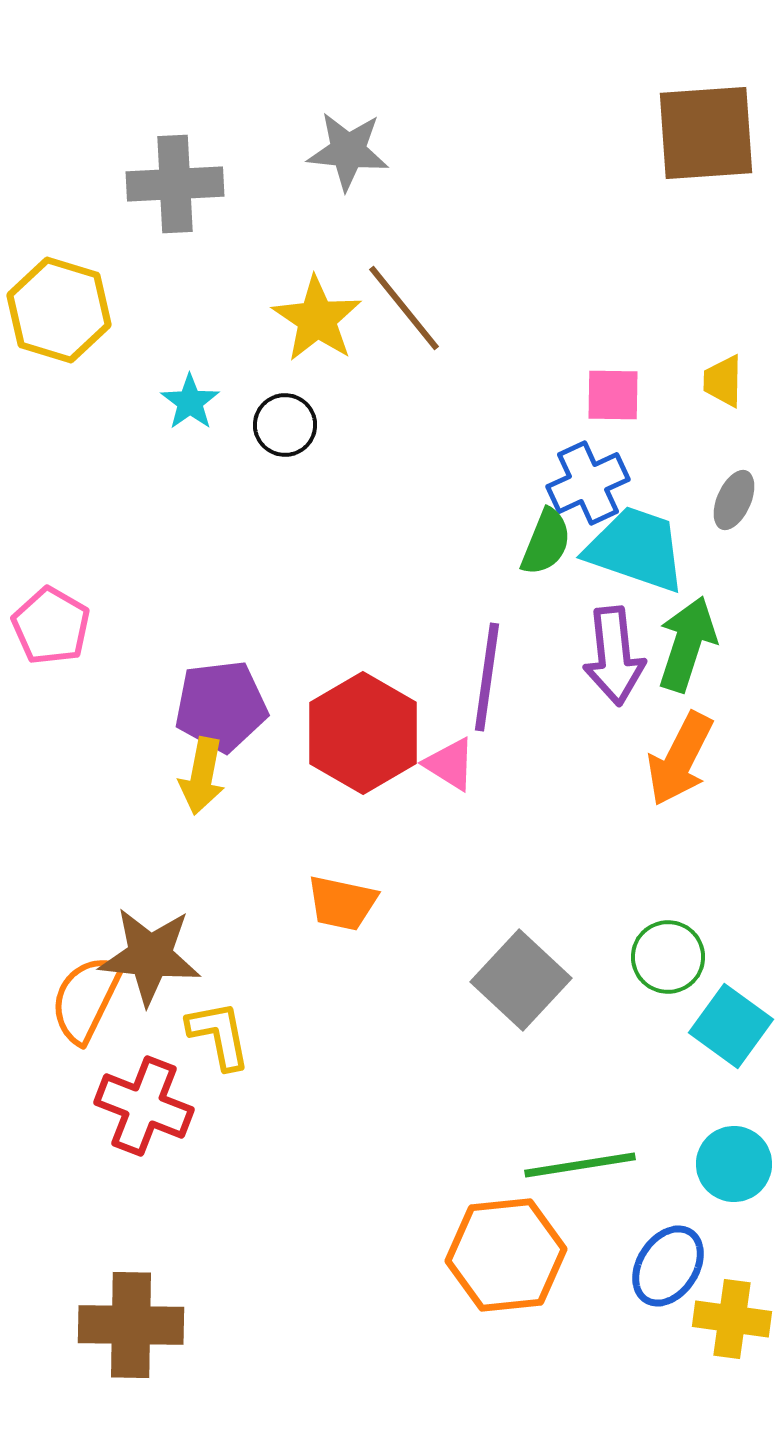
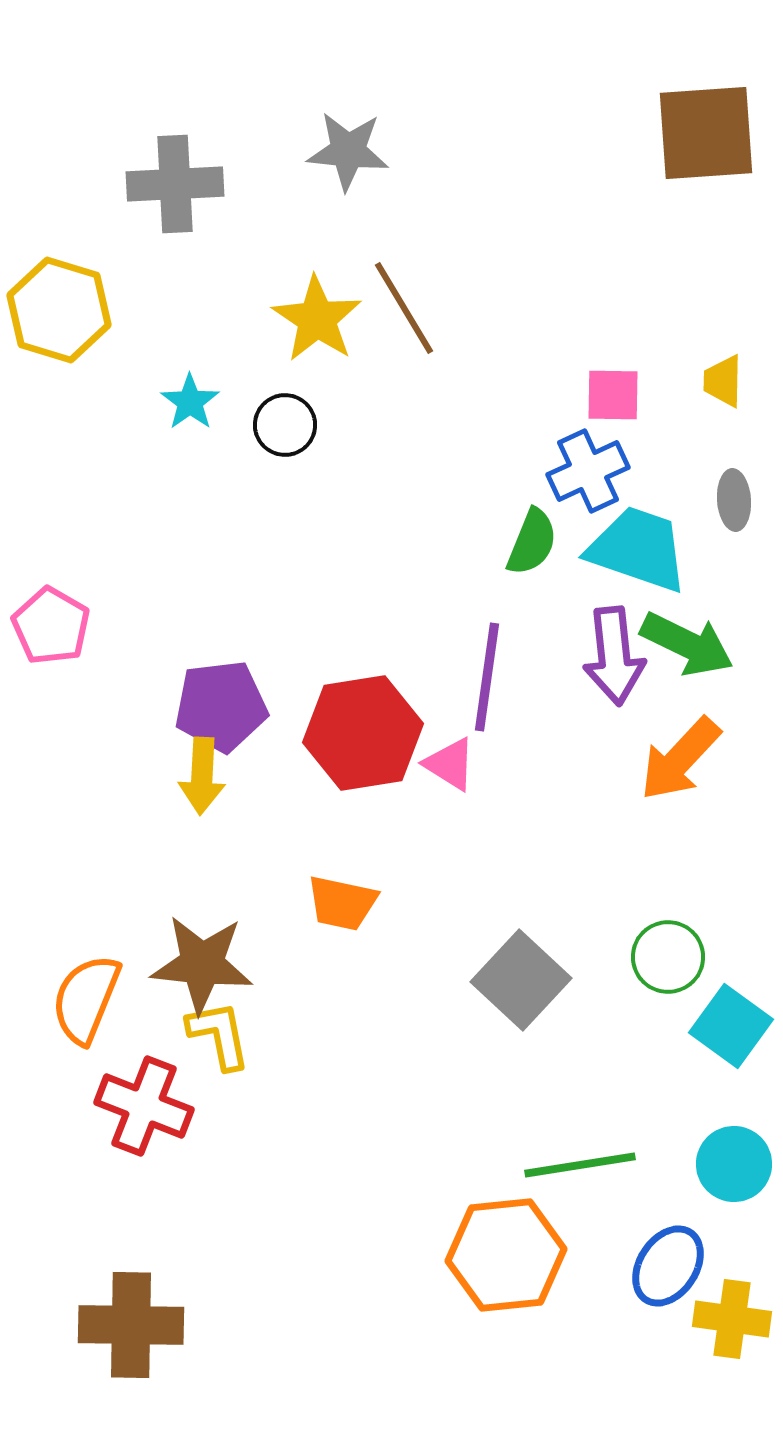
brown line: rotated 8 degrees clockwise
blue cross: moved 12 px up
gray ellipse: rotated 28 degrees counterclockwise
green semicircle: moved 14 px left
cyan trapezoid: moved 2 px right
green arrow: rotated 98 degrees clockwise
red hexagon: rotated 21 degrees clockwise
orange arrow: rotated 16 degrees clockwise
yellow arrow: rotated 8 degrees counterclockwise
brown star: moved 52 px right, 8 px down
orange semicircle: rotated 4 degrees counterclockwise
